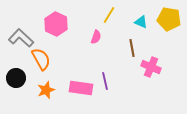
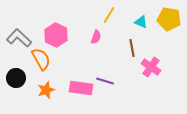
pink hexagon: moved 11 px down
gray L-shape: moved 2 px left
pink cross: rotated 12 degrees clockwise
purple line: rotated 60 degrees counterclockwise
